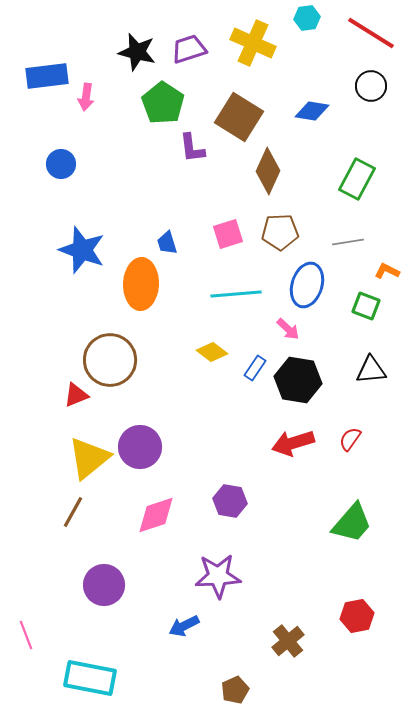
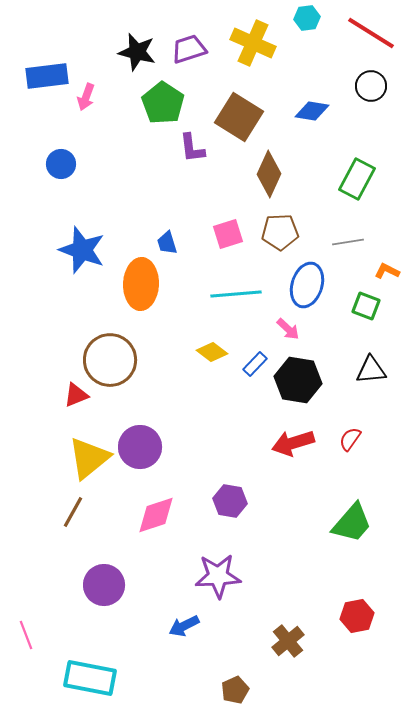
pink arrow at (86, 97): rotated 12 degrees clockwise
brown diamond at (268, 171): moved 1 px right, 3 px down
blue rectangle at (255, 368): moved 4 px up; rotated 10 degrees clockwise
